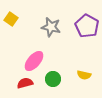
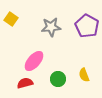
gray star: rotated 18 degrees counterclockwise
yellow semicircle: rotated 56 degrees clockwise
green circle: moved 5 px right
